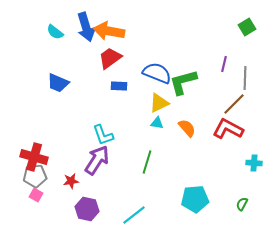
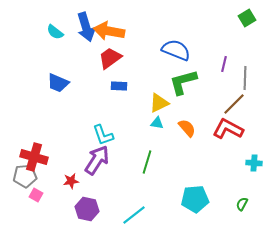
green square: moved 9 px up
blue semicircle: moved 19 px right, 23 px up
gray pentagon: moved 10 px left
